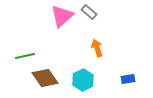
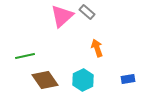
gray rectangle: moved 2 px left
brown diamond: moved 2 px down
